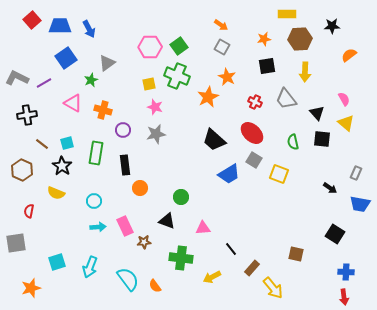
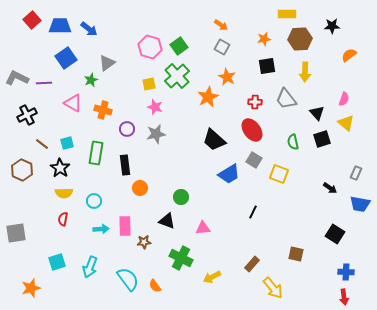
blue arrow at (89, 29): rotated 24 degrees counterclockwise
pink hexagon at (150, 47): rotated 15 degrees clockwise
green cross at (177, 76): rotated 25 degrees clockwise
purple line at (44, 83): rotated 28 degrees clockwise
pink semicircle at (344, 99): rotated 48 degrees clockwise
red cross at (255, 102): rotated 24 degrees counterclockwise
black cross at (27, 115): rotated 18 degrees counterclockwise
purple circle at (123, 130): moved 4 px right, 1 px up
red ellipse at (252, 133): moved 3 px up; rotated 10 degrees clockwise
black square at (322, 139): rotated 24 degrees counterclockwise
black star at (62, 166): moved 2 px left, 2 px down
yellow semicircle at (56, 193): moved 8 px right; rotated 24 degrees counterclockwise
red semicircle at (29, 211): moved 34 px right, 8 px down
pink rectangle at (125, 226): rotated 24 degrees clockwise
cyan arrow at (98, 227): moved 3 px right, 2 px down
gray square at (16, 243): moved 10 px up
black line at (231, 249): moved 22 px right, 37 px up; rotated 64 degrees clockwise
green cross at (181, 258): rotated 20 degrees clockwise
brown rectangle at (252, 268): moved 4 px up
